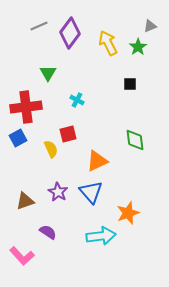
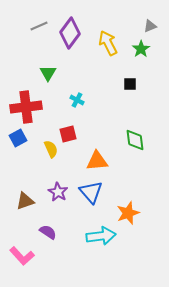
green star: moved 3 px right, 2 px down
orange triangle: rotated 20 degrees clockwise
